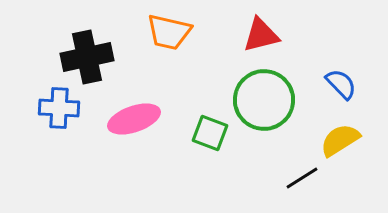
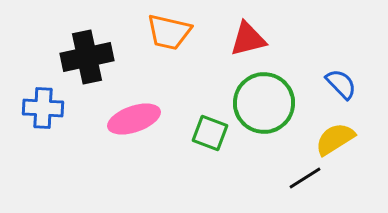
red triangle: moved 13 px left, 4 px down
green circle: moved 3 px down
blue cross: moved 16 px left
yellow semicircle: moved 5 px left, 1 px up
black line: moved 3 px right
